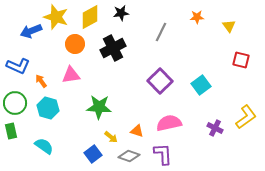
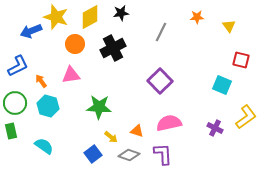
blue L-shape: rotated 50 degrees counterclockwise
cyan square: moved 21 px right; rotated 30 degrees counterclockwise
cyan hexagon: moved 2 px up
gray diamond: moved 1 px up
